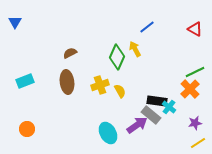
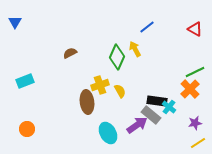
brown ellipse: moved 20 px right, 20 px down
